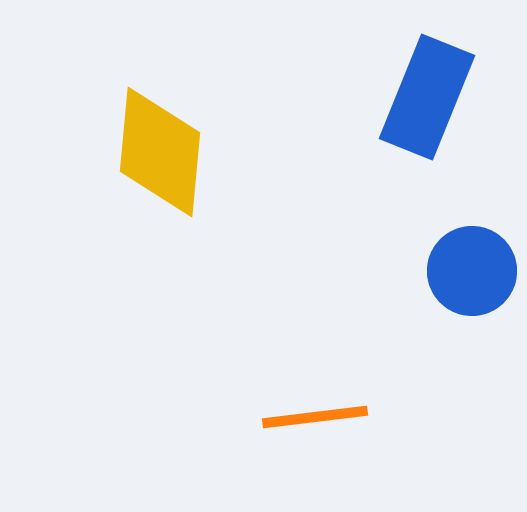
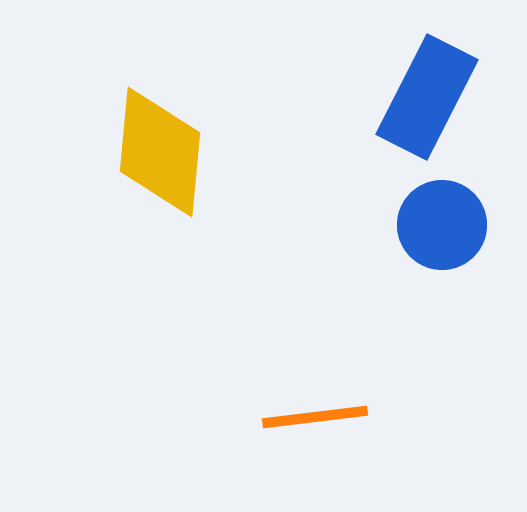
blue rectangle: rotated 5 degrees clockwise
blue circle: moved 30 px left, 46 px up
